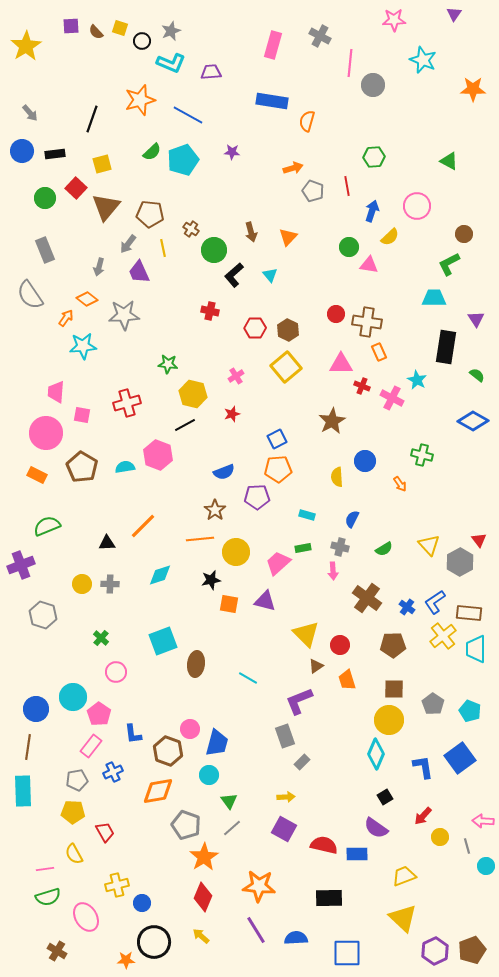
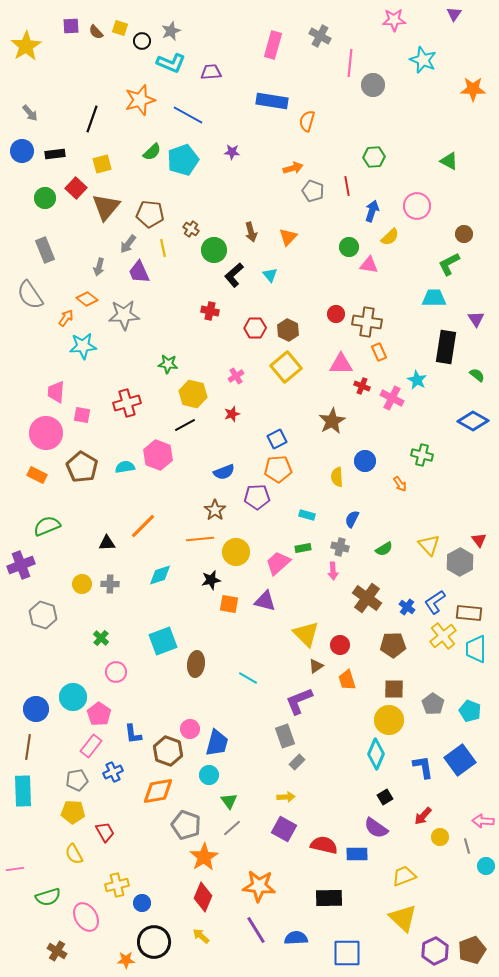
blue square at (460, 758): moved 2 px down
gray rectangle at (302, 762): moved 5 px left
pink line at (45, 869): moved 30 px left
